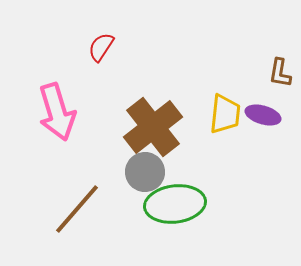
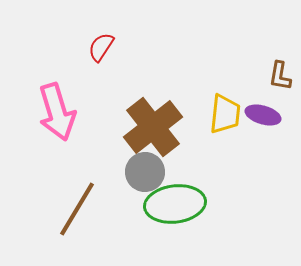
brown L-shape: moved 3 px down
brown line: rotated 10 degrees counterclockwise
